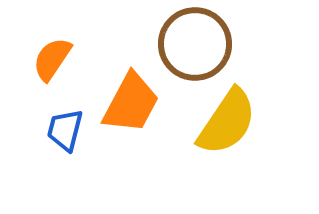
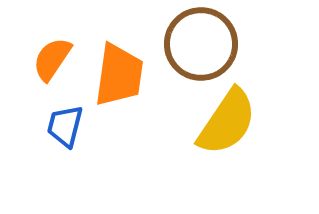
brown circle: moved 6 px right
orange trapezoid: moved 12 px left, 28 px up; rotated 20 degrees counterclockwise
blue trapezoid: moved 4 px up
